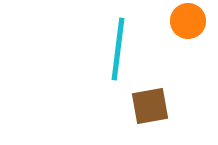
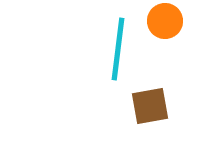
orange circle: moved 23 px left
